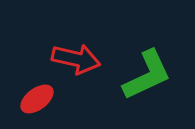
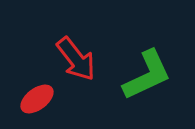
red arrow: rotated 39 degrees clockwise
